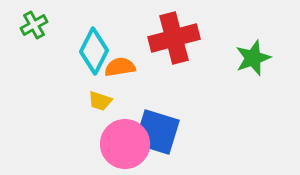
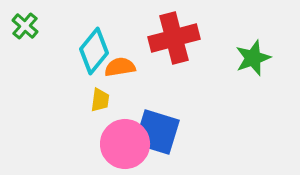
green cross: moved 9 px left, 1 px down; rotated 20 degrees counterclockwise
cyan diamond: rotated 12 degrees clockwise
yellow trapezoid: moved 1 px up; rotated 100 degrees counterclockwise
